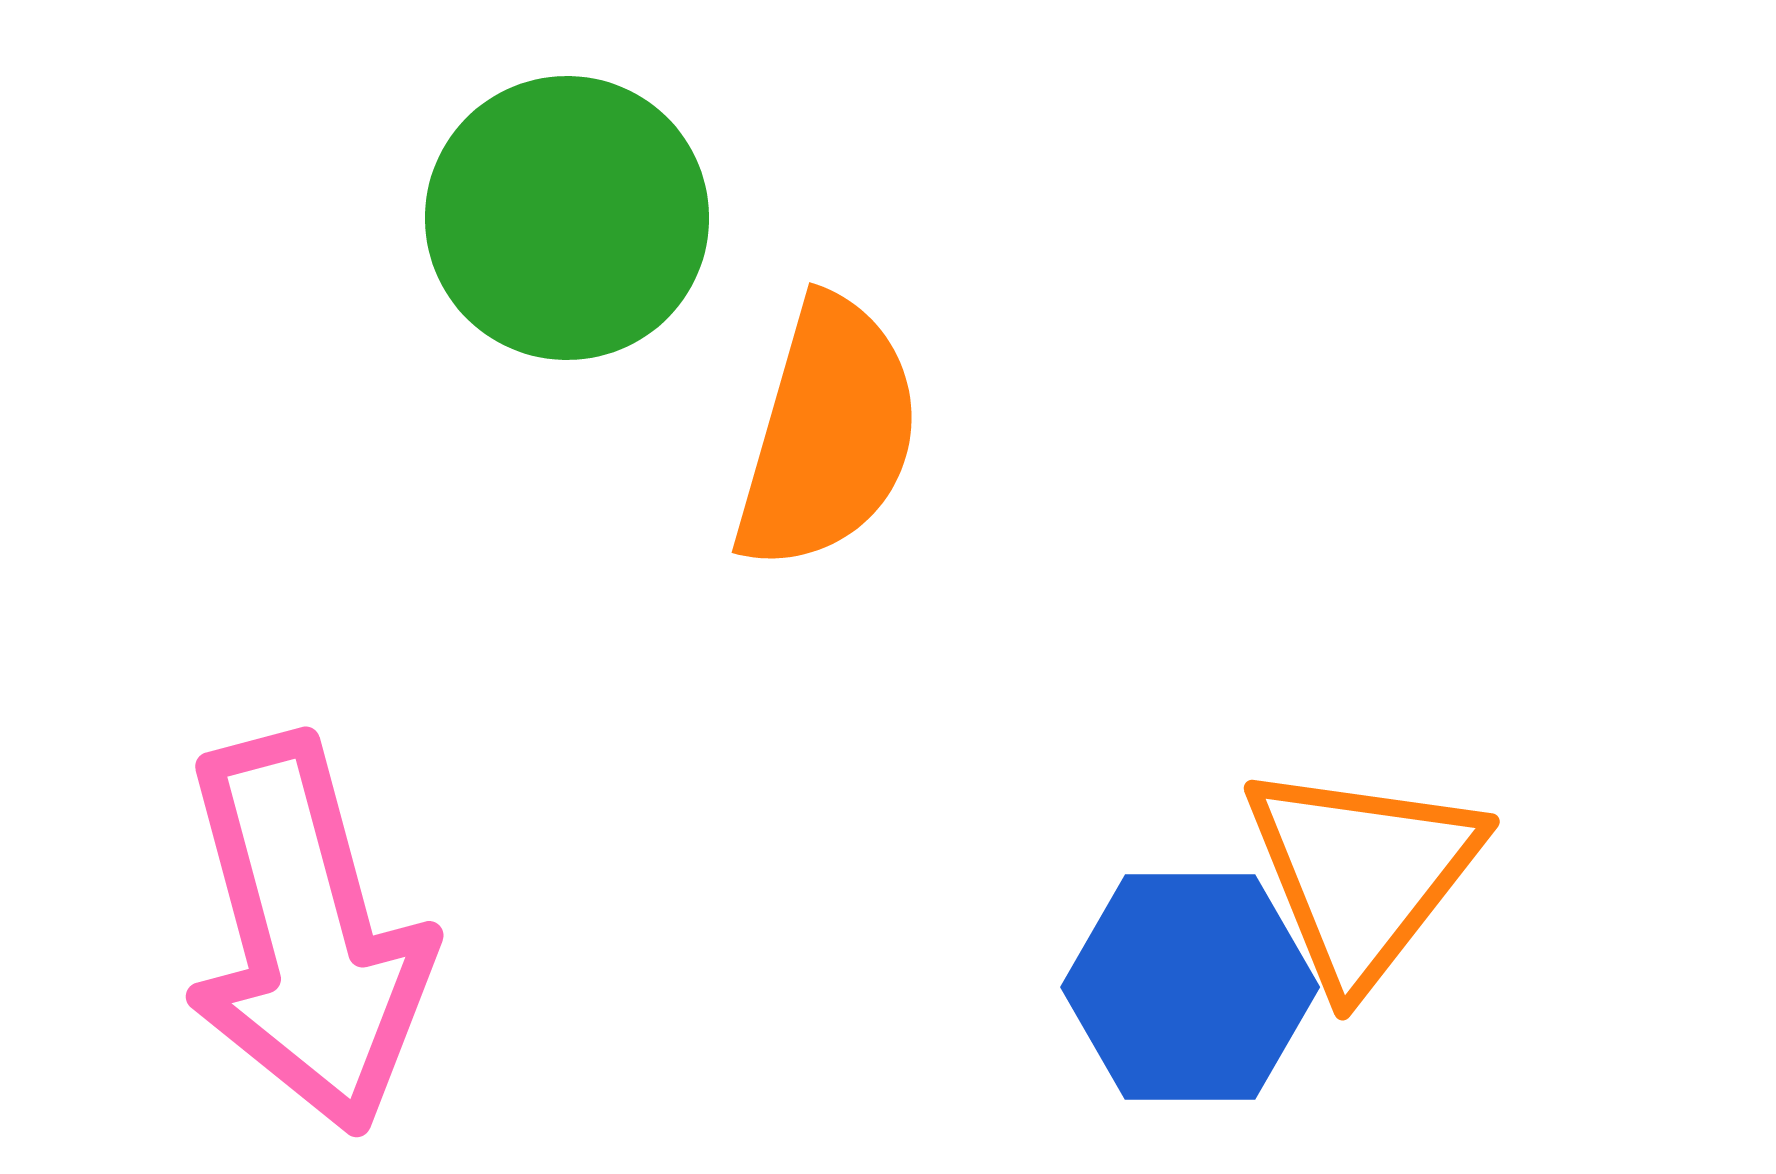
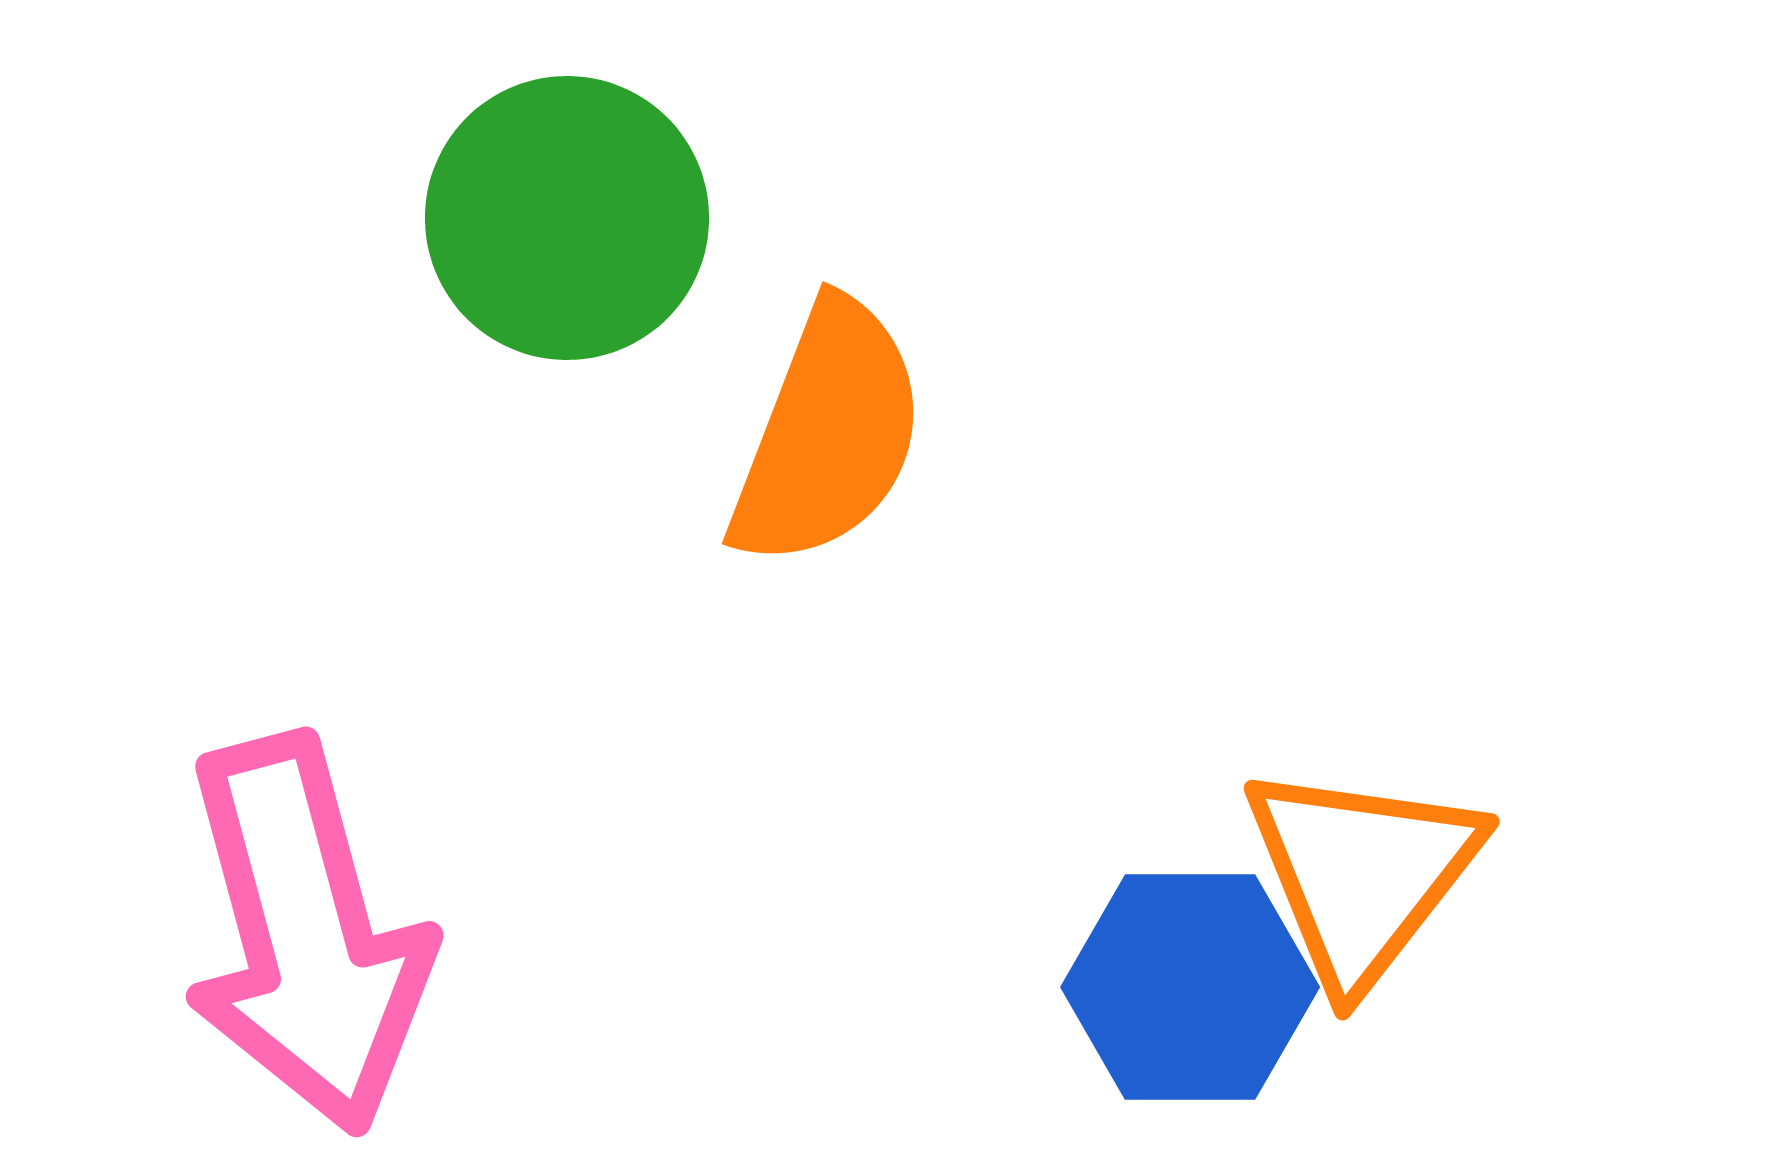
orange semicircle: rotated 5 degrees clockwise
